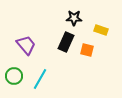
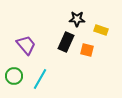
black star: moved 3 px right, 1 px down
